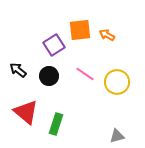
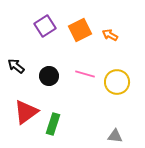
orange square: rotated 20 degrees counterclockwise
orange arrow: moved 3 px right
purple square: moved 9 px left, 19 px up
black arrow: moved 2 px left, 4 px up
pink line: rotated 18 degrees counterclockwise
red triangle: rotated 44 degrees clockwise
green rectangle: moved 3 px left
gray triangle: moved 2 px left; rotated 21 degrees clockwise
